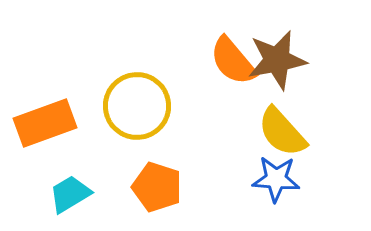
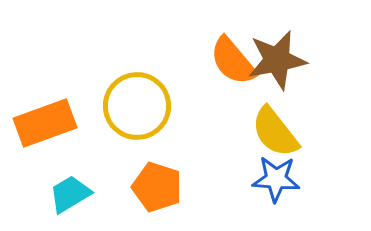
yellow semicircle: moved 7 px left; rotated 4 degrees clockwise
